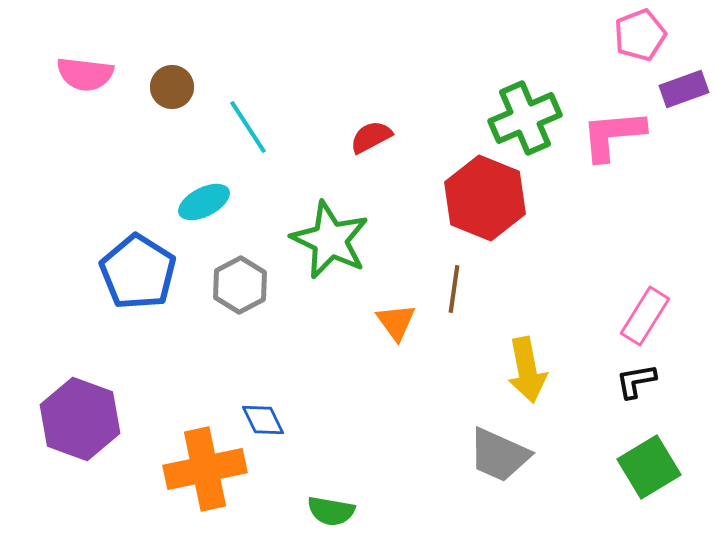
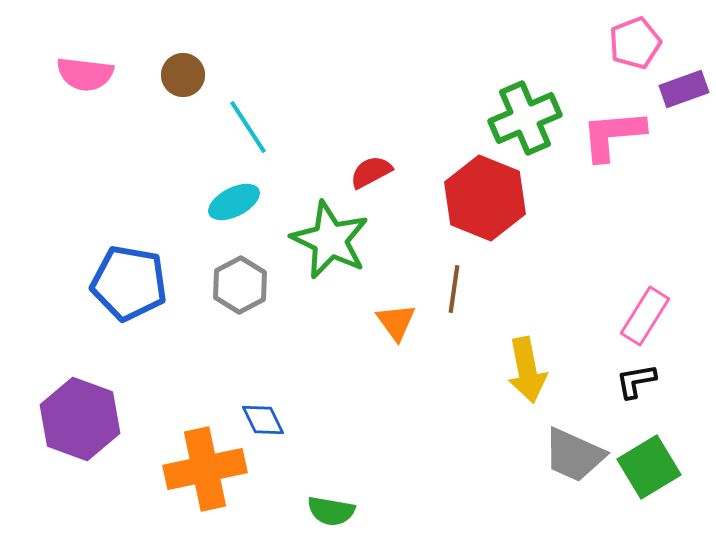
pink pentagon: moved 5 px left, 8 px down
brown circle: moved 11 px right, 12 px up
red semicircle: moved 35 px down
cyan ellipse: moved 30 px right
blue pentagon: moved 9 px left, 11 px down; rotated 22 degrees counterclockwise
gray trapezoid: moved 75 px right
